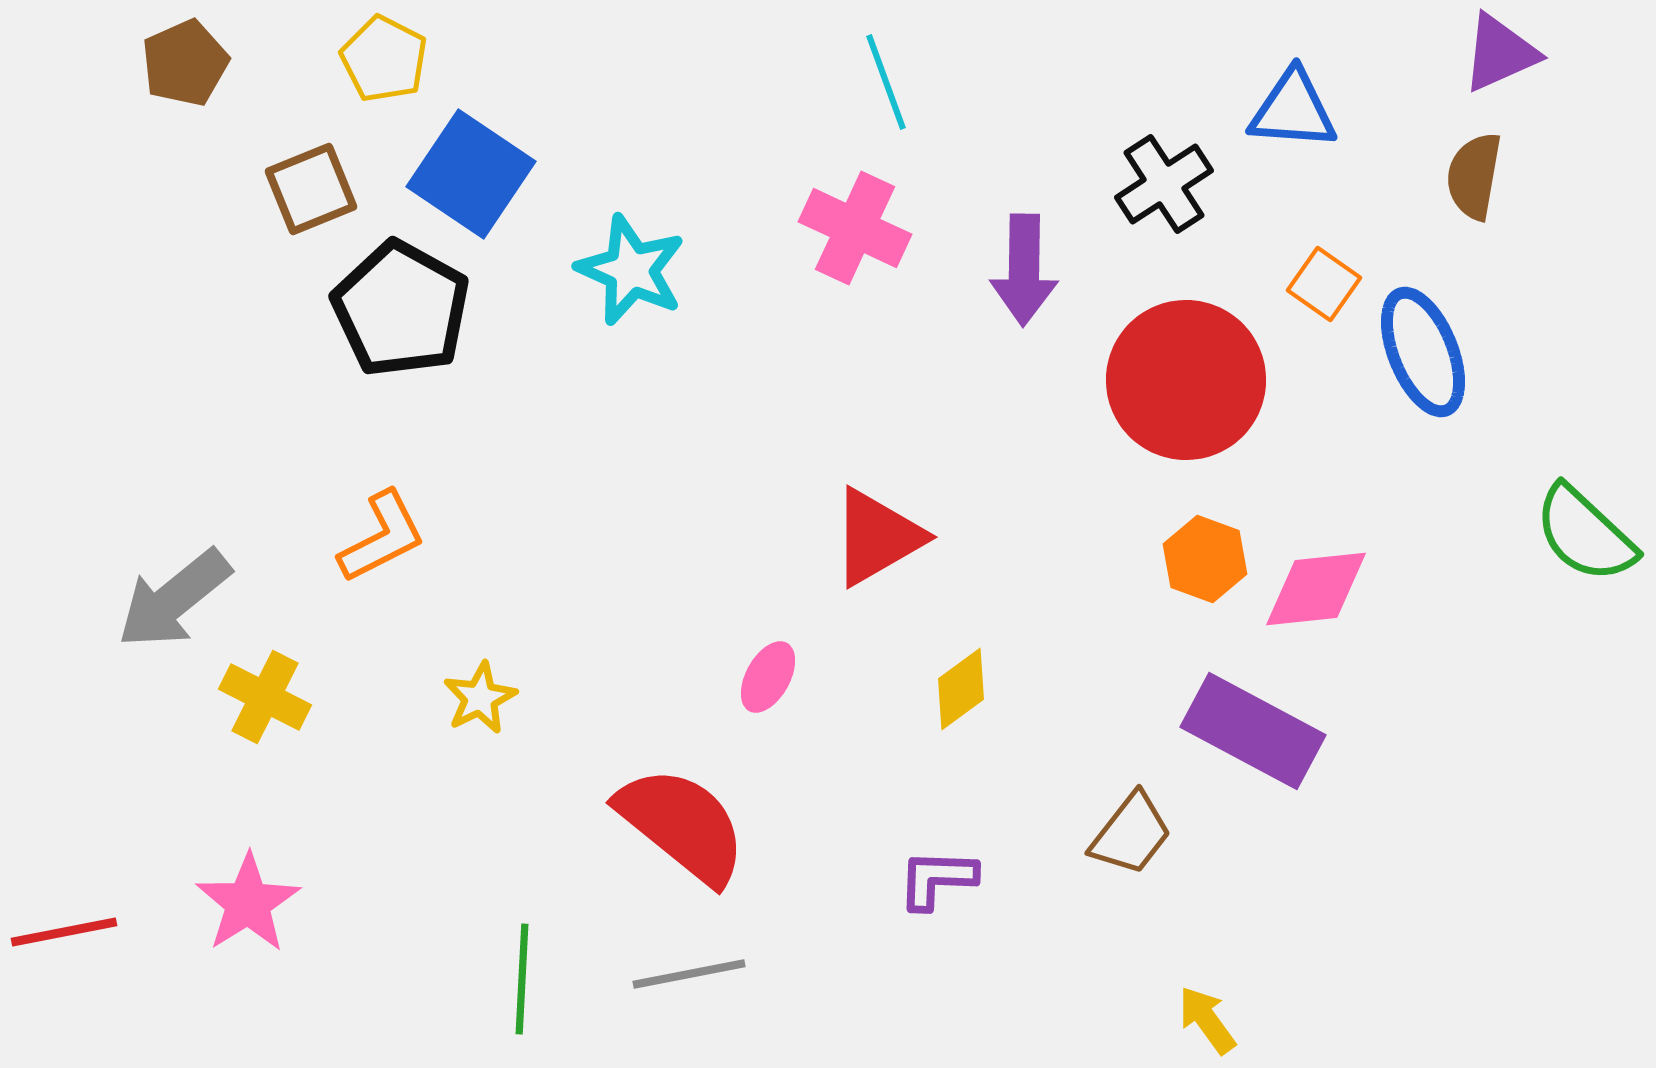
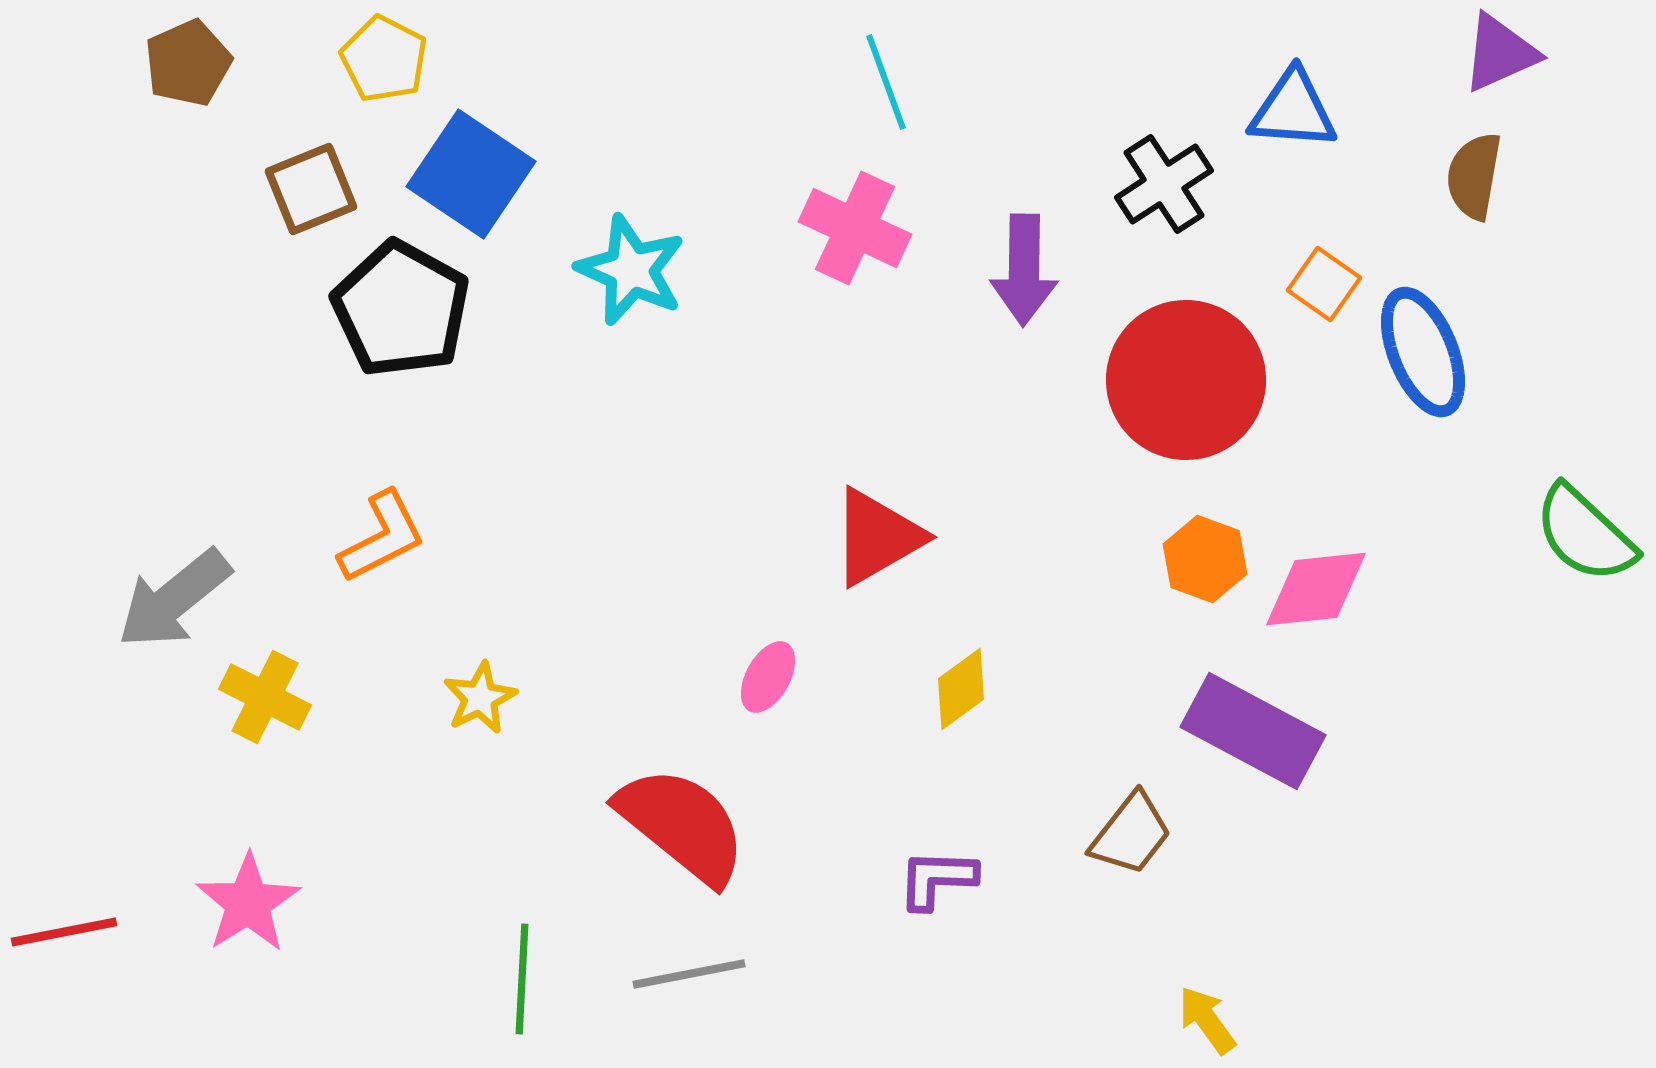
brown pentagon: moved 3 px right
